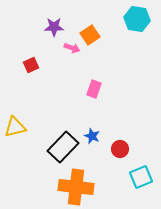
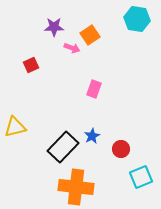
blue star: rotated 21 degrees clockwise
red circle: moved 1 px right
